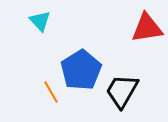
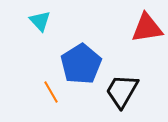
blue pentagon: moved 6 px up
